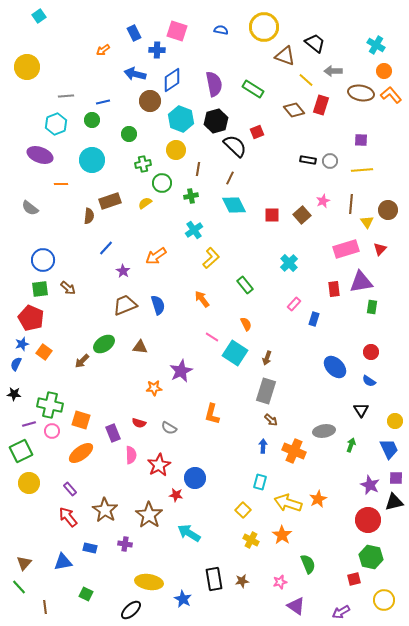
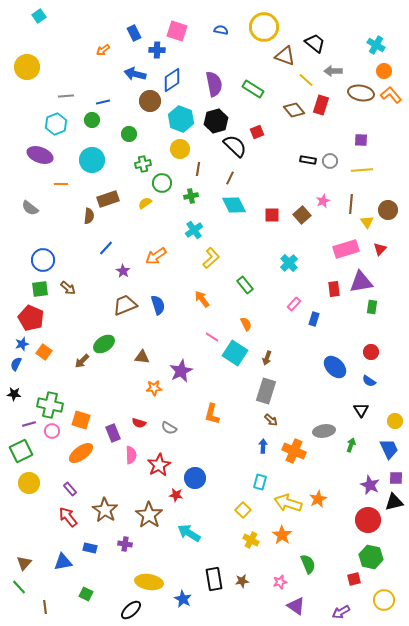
yellow circle at (176, 150): moved 4 px right, 1 px up
brown rectangle at (110, 201): moved 2 px left, 2 px up
brown triangle at (140, 347): moved 2 px right, 10 px down
